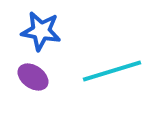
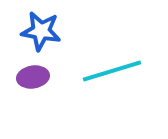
purple ellipse: rotated 44 degrees counterclockwise
